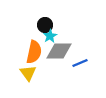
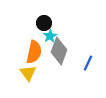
black circle: moved 1 px left, 2 px up
gray diamond: rotated 68 degrees counterclockwise
blue line: moved 8 px right; rotated 42 degrees counterclockwise
